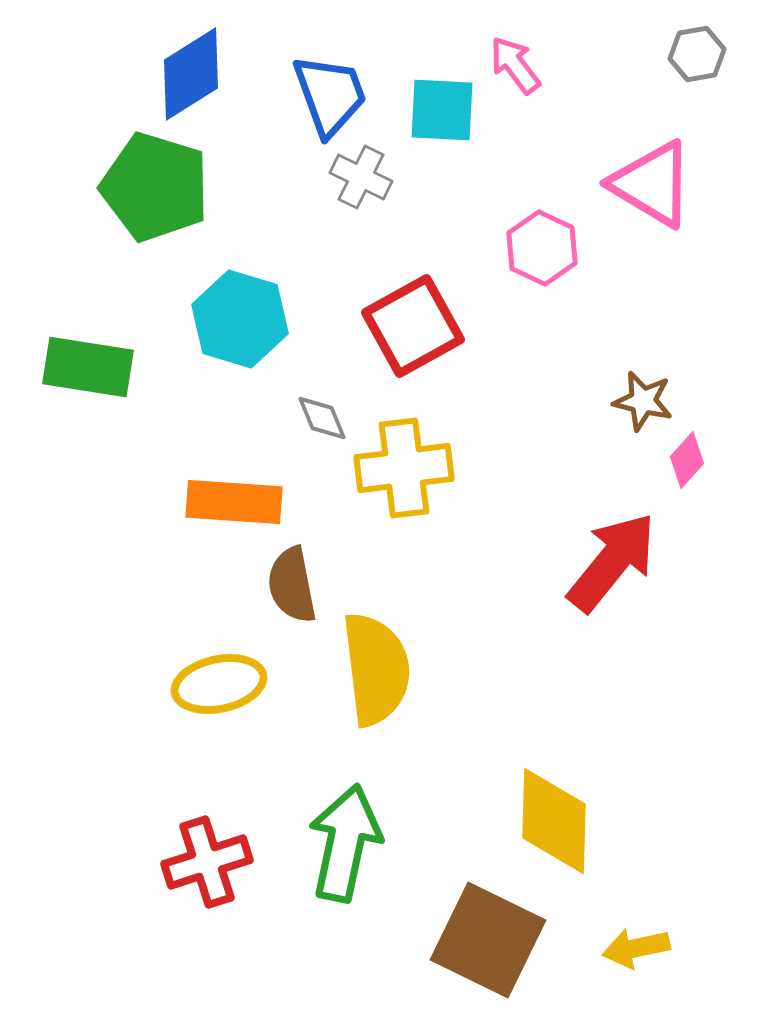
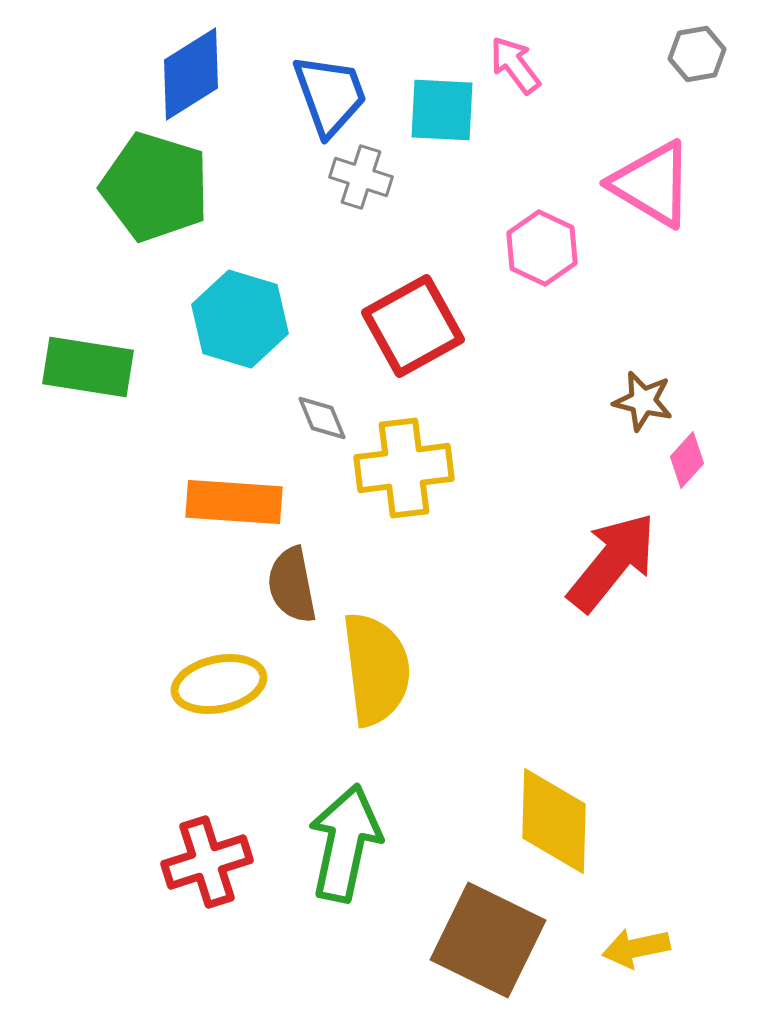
gray cross: rotated 8 degrees counterclockwise
